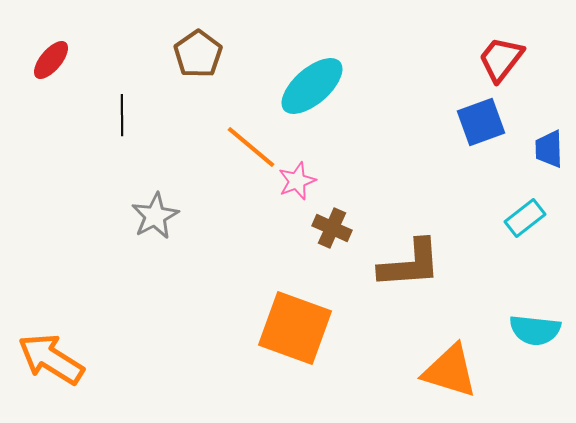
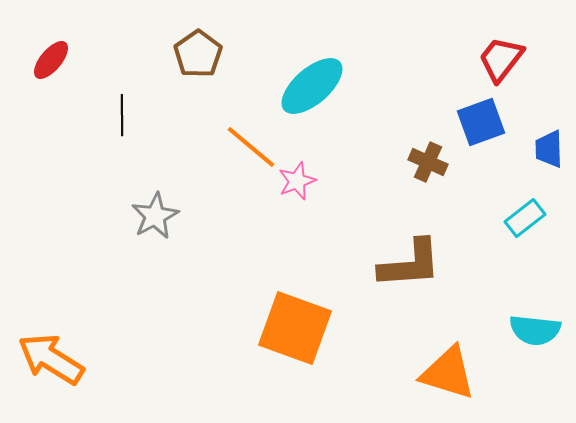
brown cross: moved 96 px right, 66 px up
orange triangle: moved 2 px left, 2 px down
